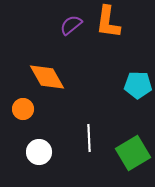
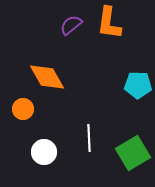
orange L-shape: moved 1 px right, 1 px down
white circle: moved 5 px right
